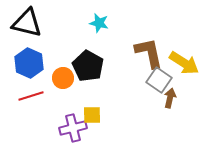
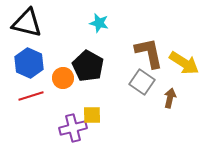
gray square: moved 17 px left, 2 px down
